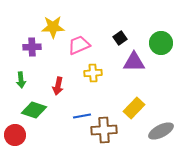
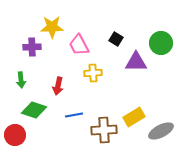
yellow star: moved 1 px left
black square: moved 4 px left, 1 px down; rotated 24 degrees counterclockwise
pink trapezoid: rotated 95 degrees counterclockwise
purple triangle: moved 2 px right
yellow rectangle: moved 9 px down; rotated 15 degrees clockwise
blue line: moved 8 px left, 1 px up
